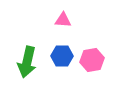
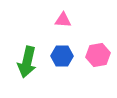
pink hexagon: moved 6 px right, 5 px up
